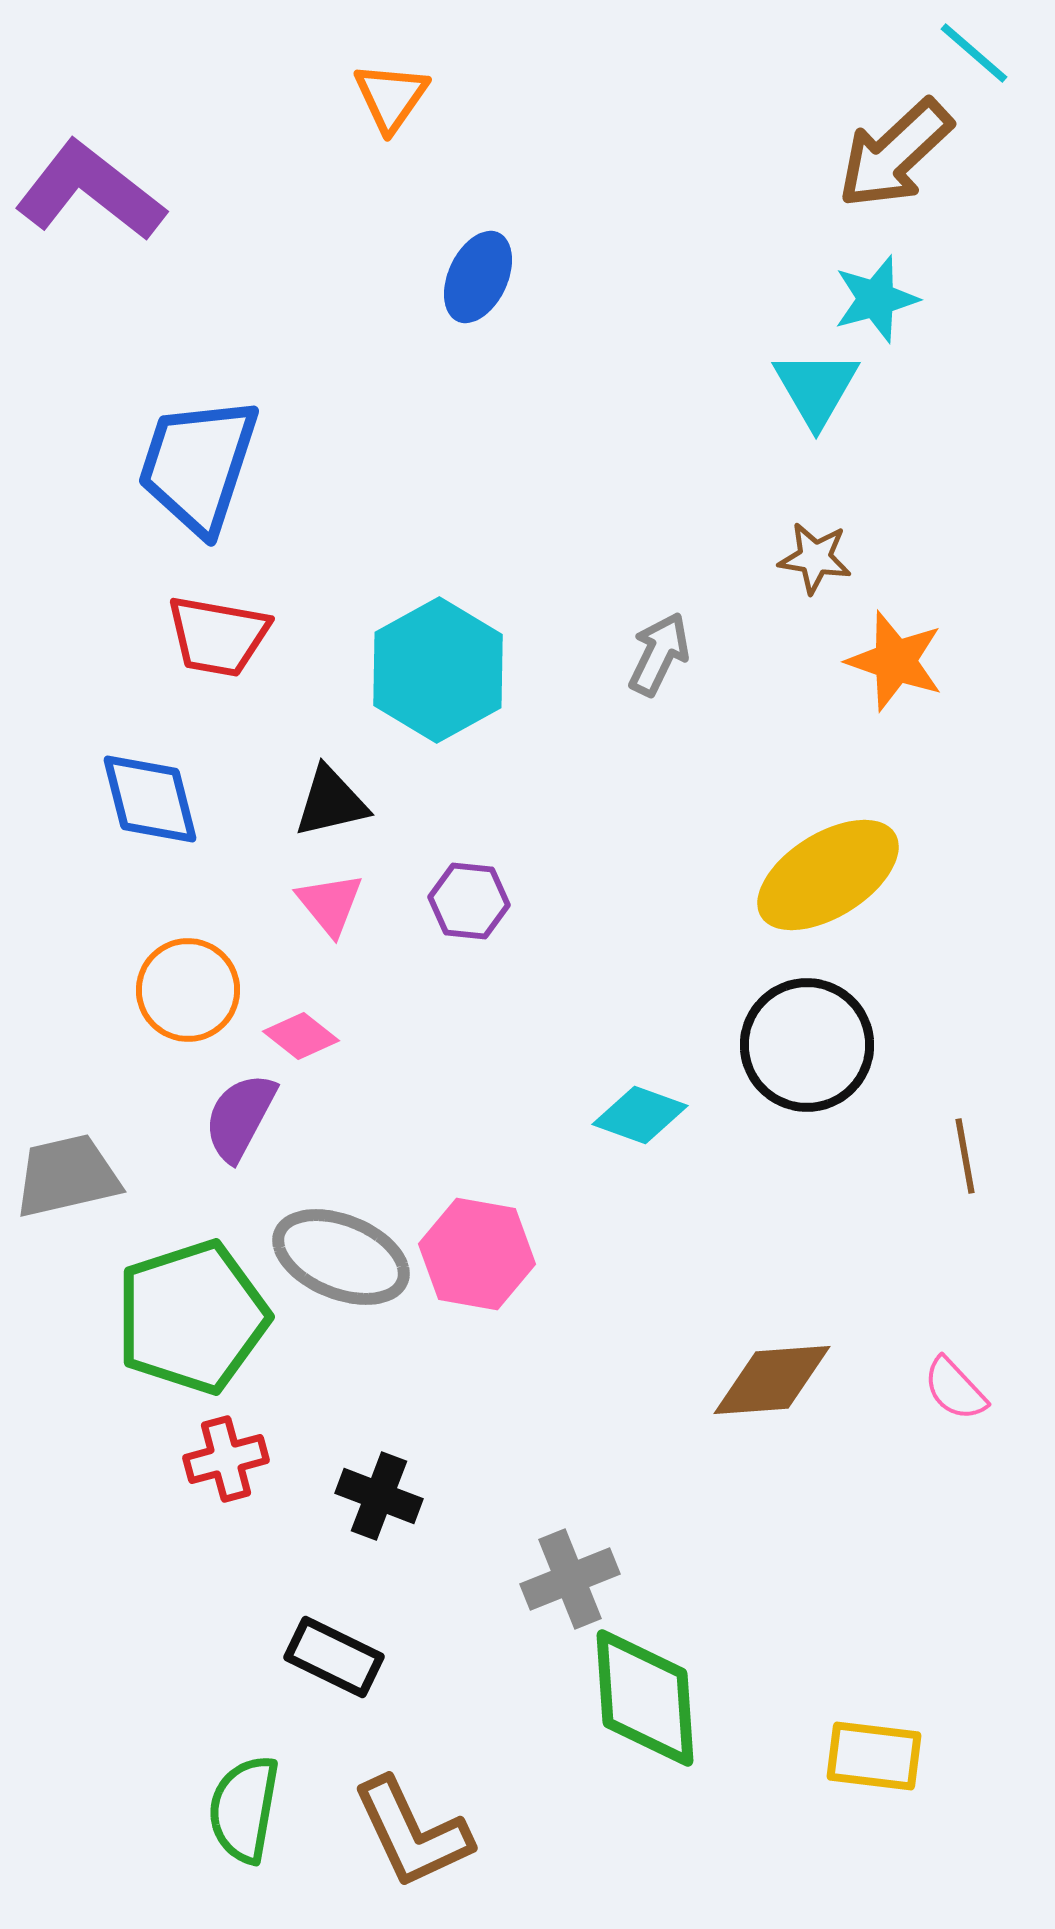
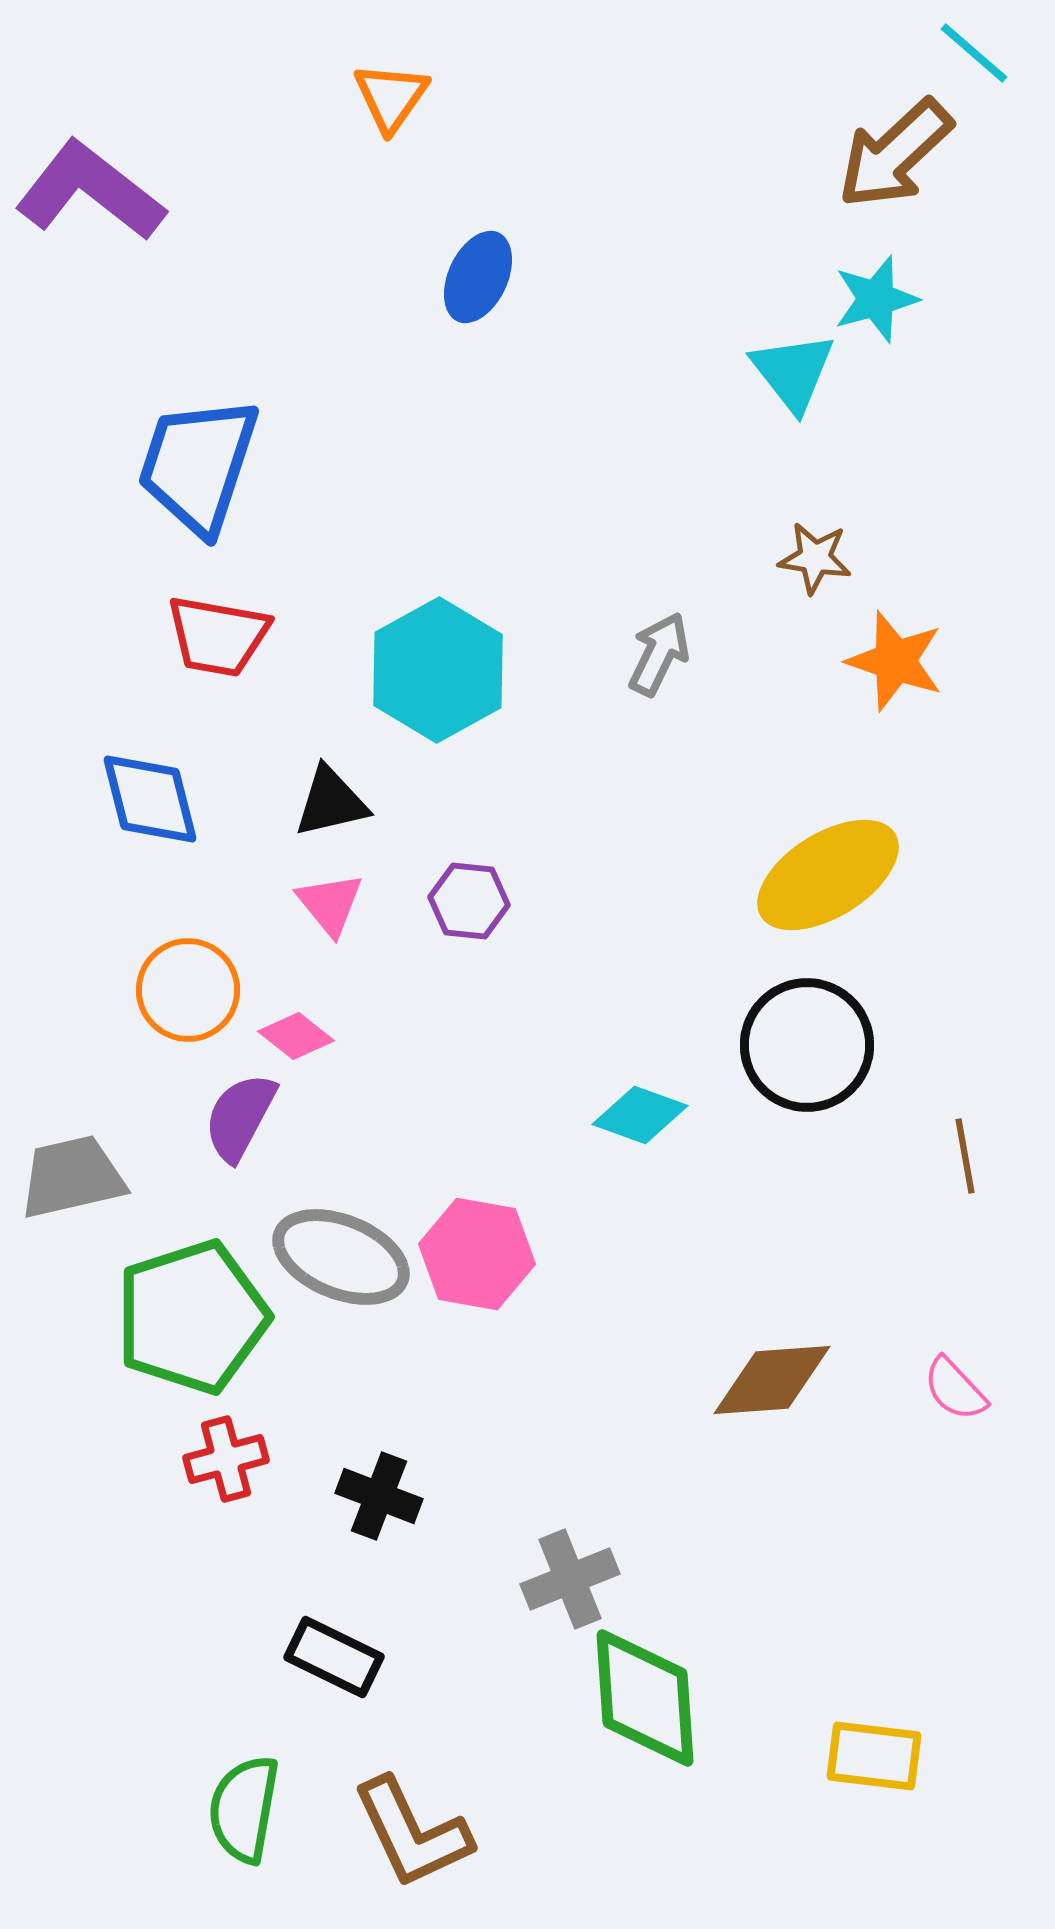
cyan triangle: moved 23 px left, 16 px up; rotated 8 degrees counterclockwise
pink diamond: moved 5 px left
gray trapezoid: moved 5 px right, 1 px down
